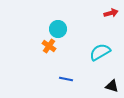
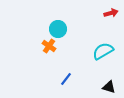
cyan semicircle: moved 3 px right, 1 px up
blue line: rotated 64 degrees counterclockwise
black triangle: moved 3 px left, 1 px down
